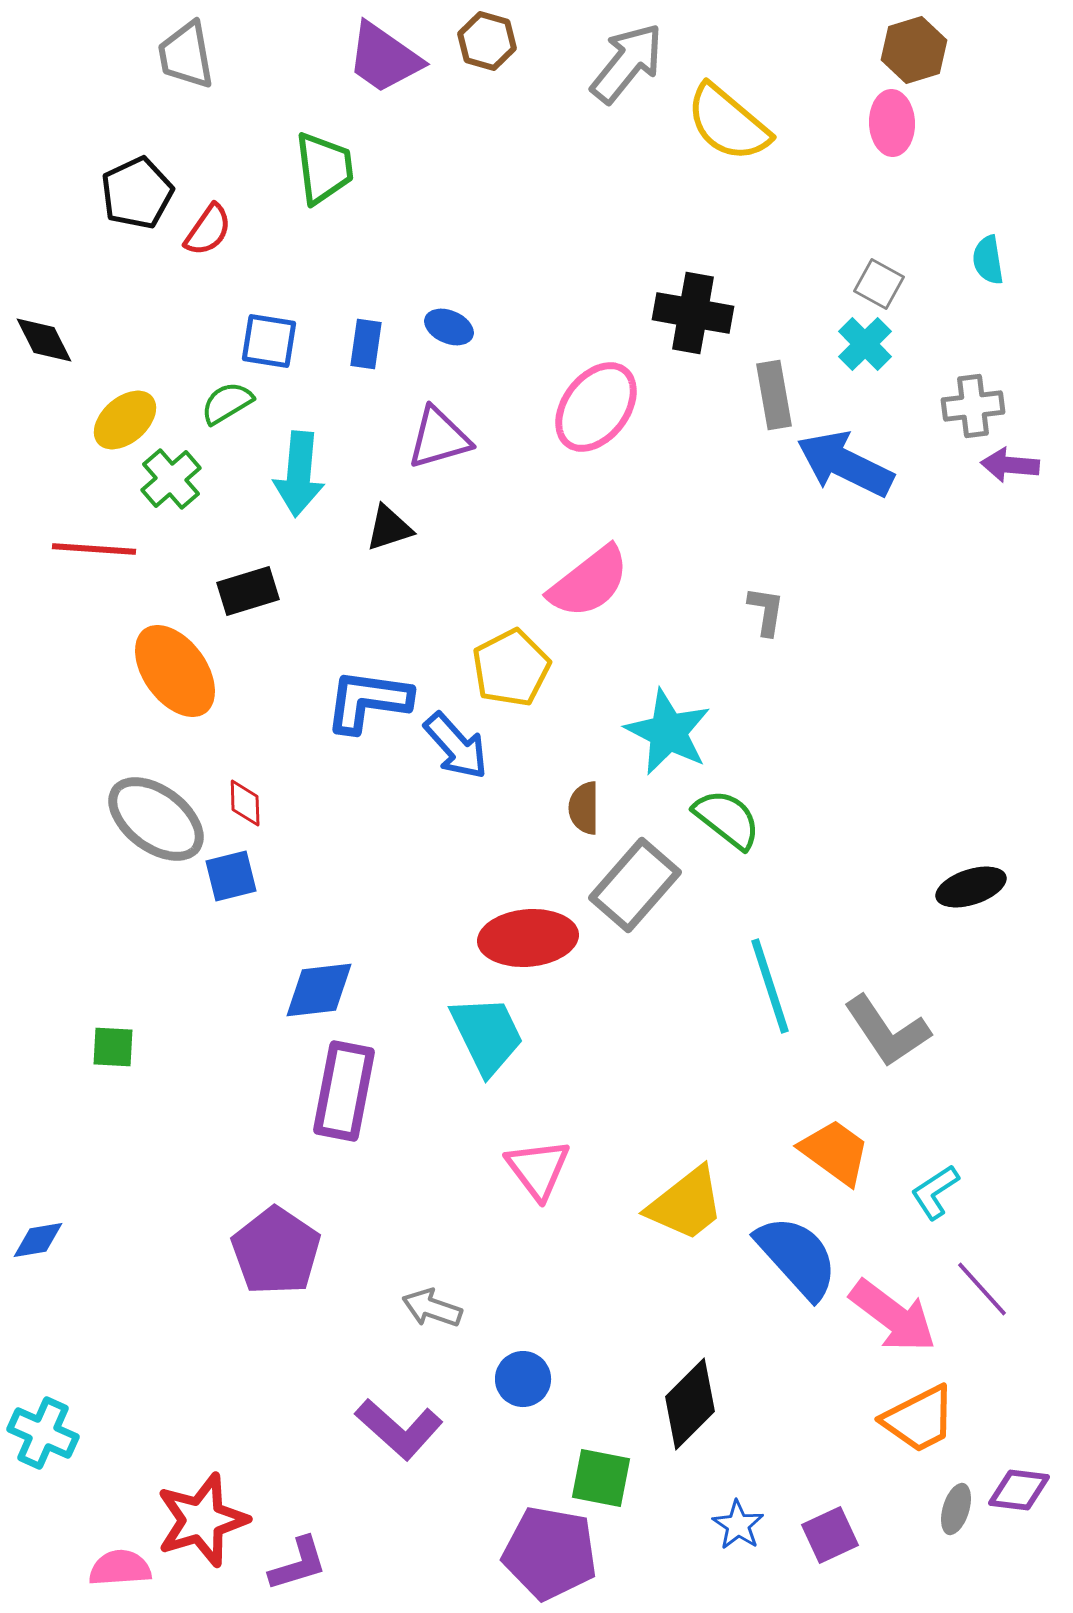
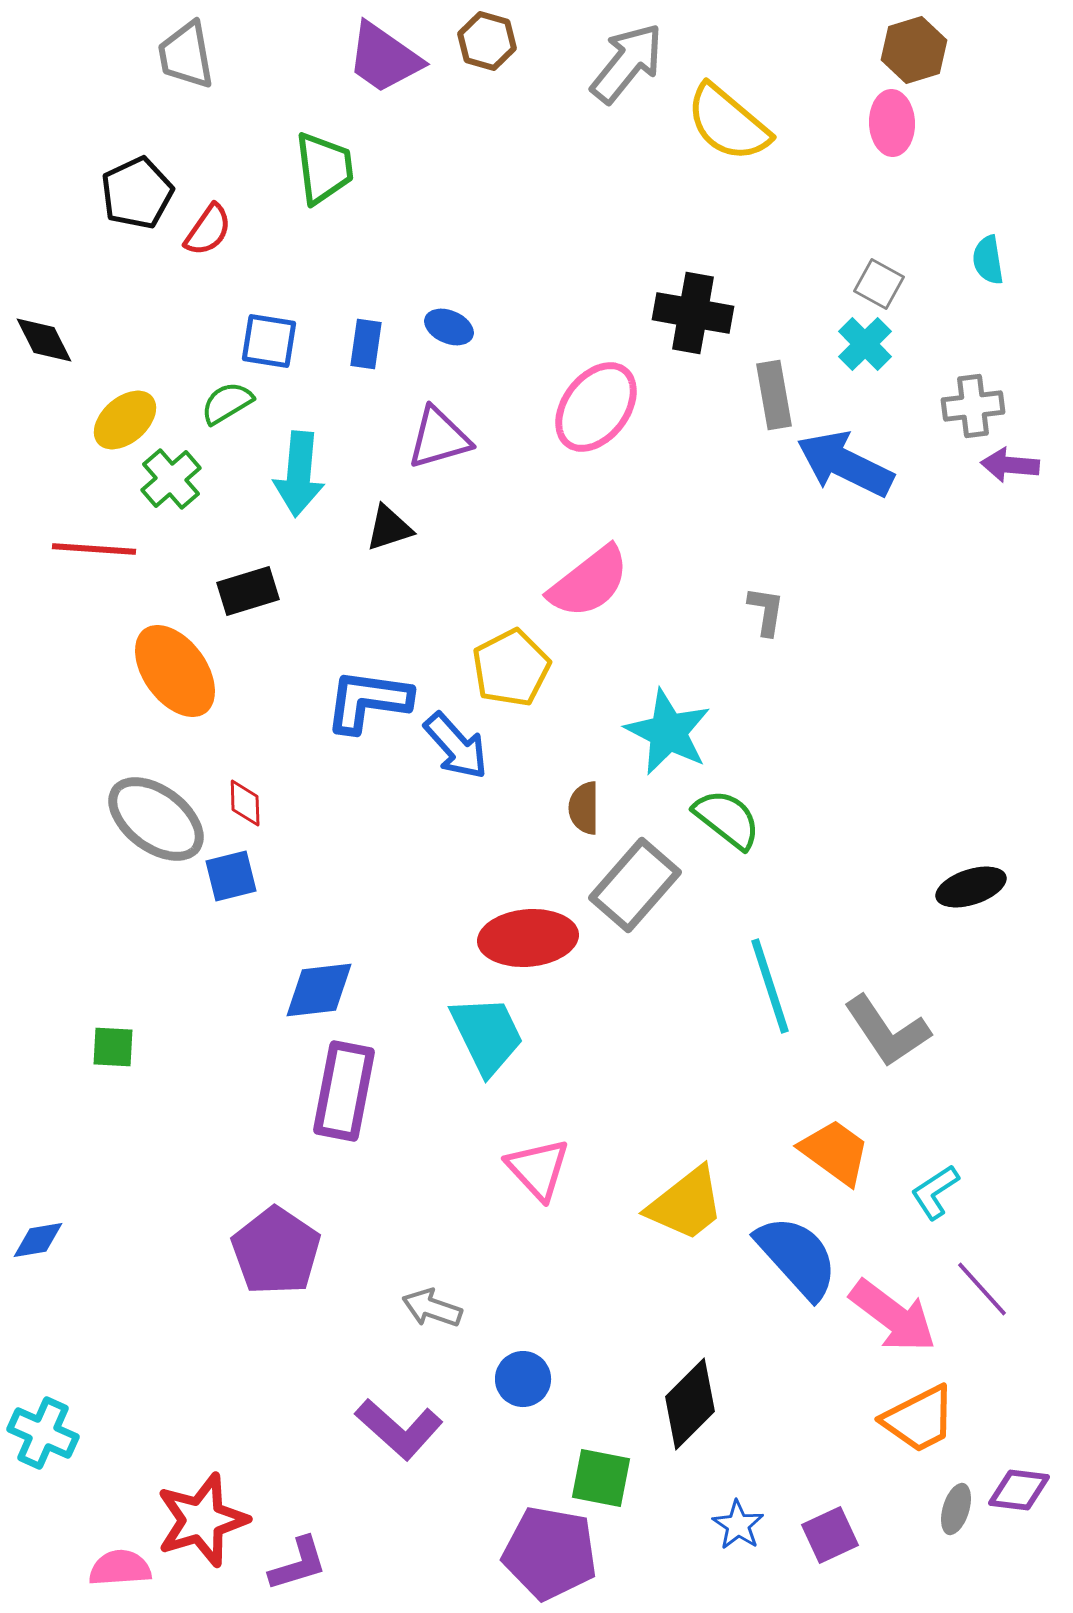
pink triangle at (538, 1169): rotated 6 degrees counterclockwise
